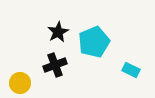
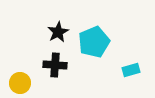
black cross: rotated 25 degrees clockwise
cyan rectangle: rotated 42 degrees counterclockwise
